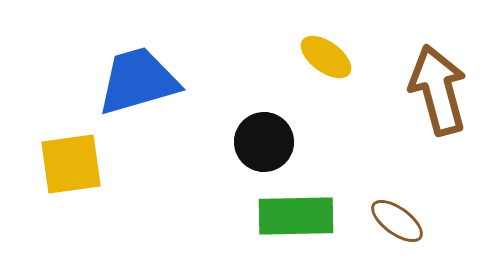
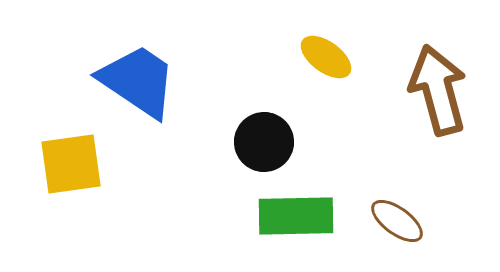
blue trapezoid: rotated 50 degrees clockwise
